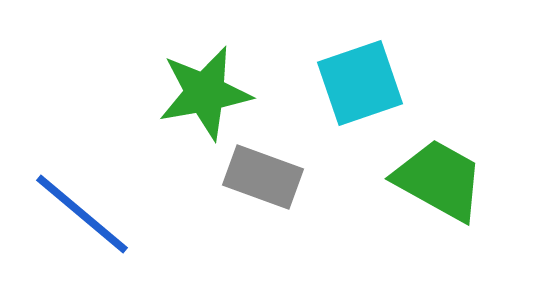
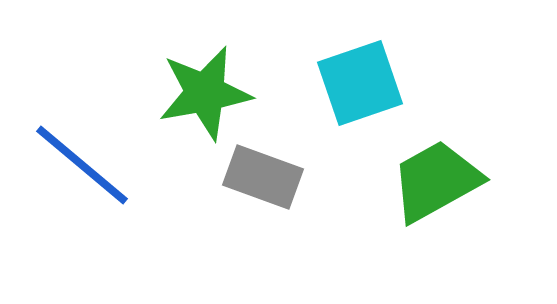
green trapezoid: moved 3 px left, 1 px down; rotated 58 degrees counterclockwise
blue line: moved 49 px up
